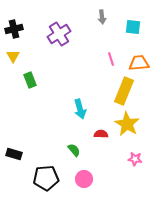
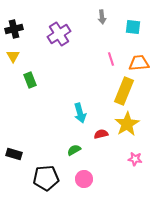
cyan arrow: moved 4 px down
yellow star: rotated 10 degrees clockwise
red semicircle: rotated 16 degrees counterclockwise
green semicircle: rotated 80 degrees counterclockwise
